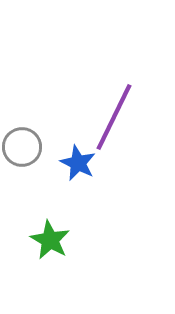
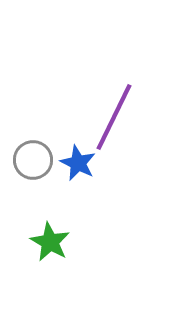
gray circle: moved 11 px right, 13 px down
green star: moved 2 px down
